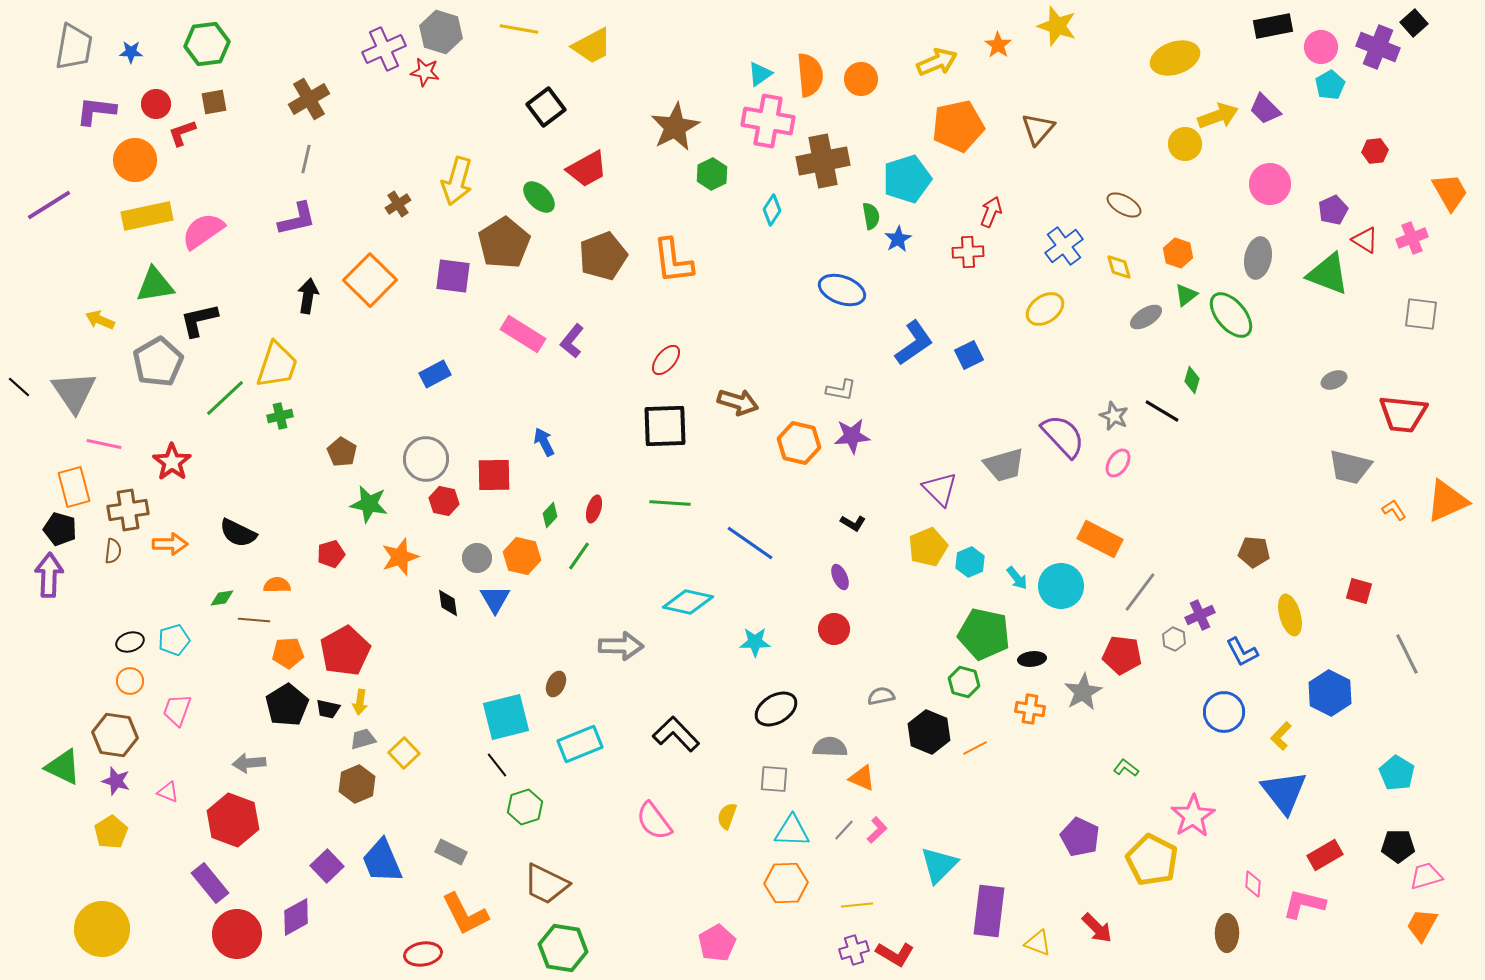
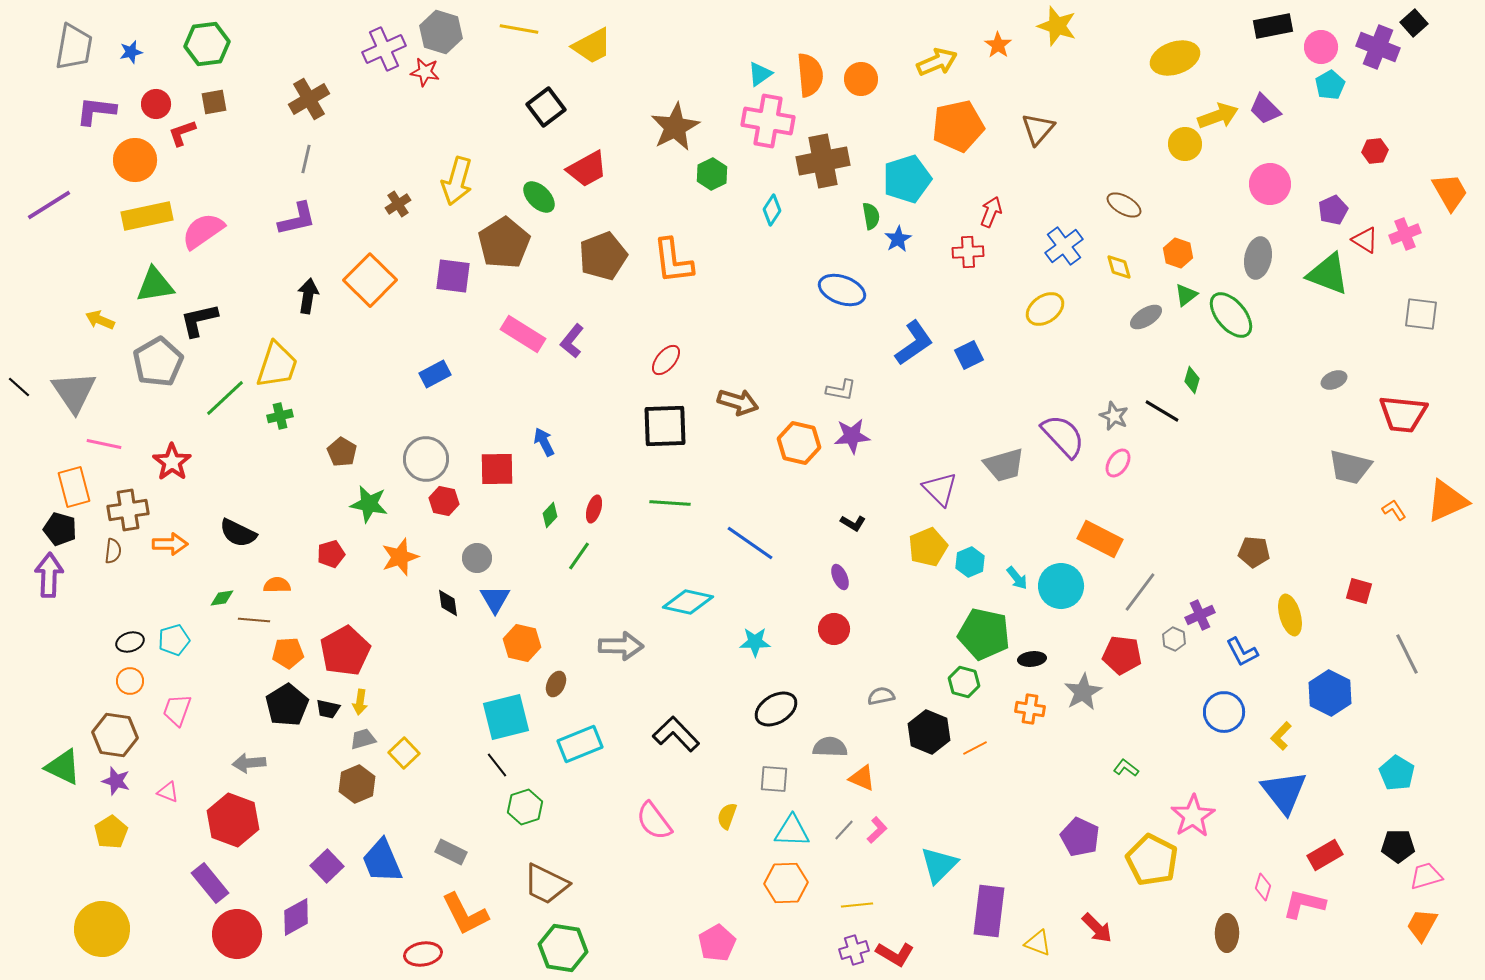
blue star at (131, 52): rotated 15 degrees counterclockwise
pink cross at (1412, 238): moved 7 px left, 4 px up
red square at (494, 475): moved 3 px right, 6 px up
orange hexagon at (522, 556): moved 87 px down
pink diamond at (1253, 884): moved 10 px right, 3 px down; rotated 12 degrees clockwise
